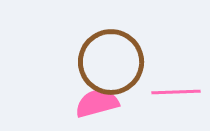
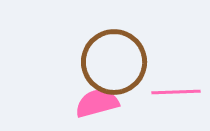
brown circle: moved 3 px right
